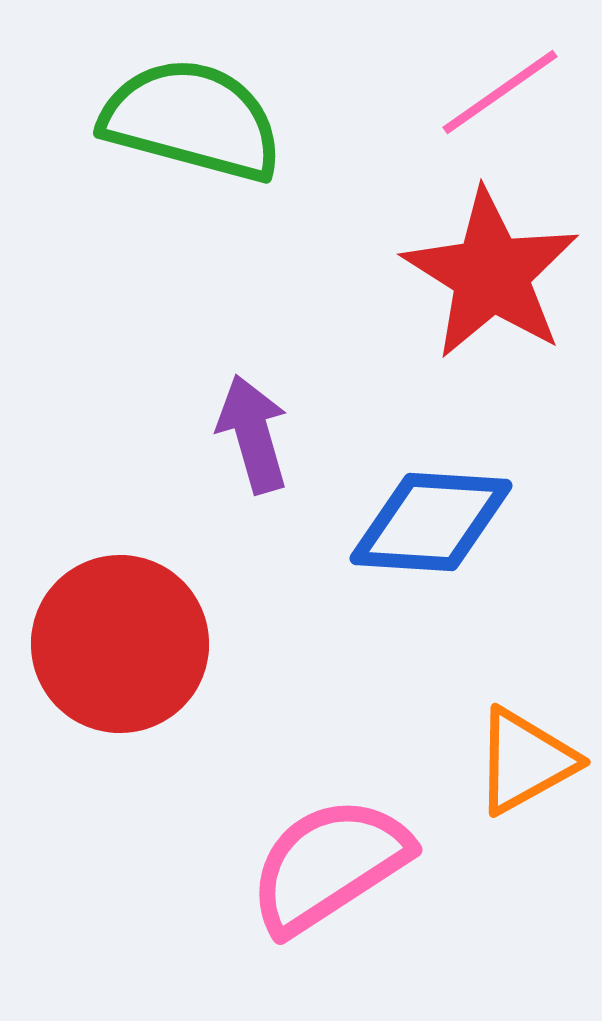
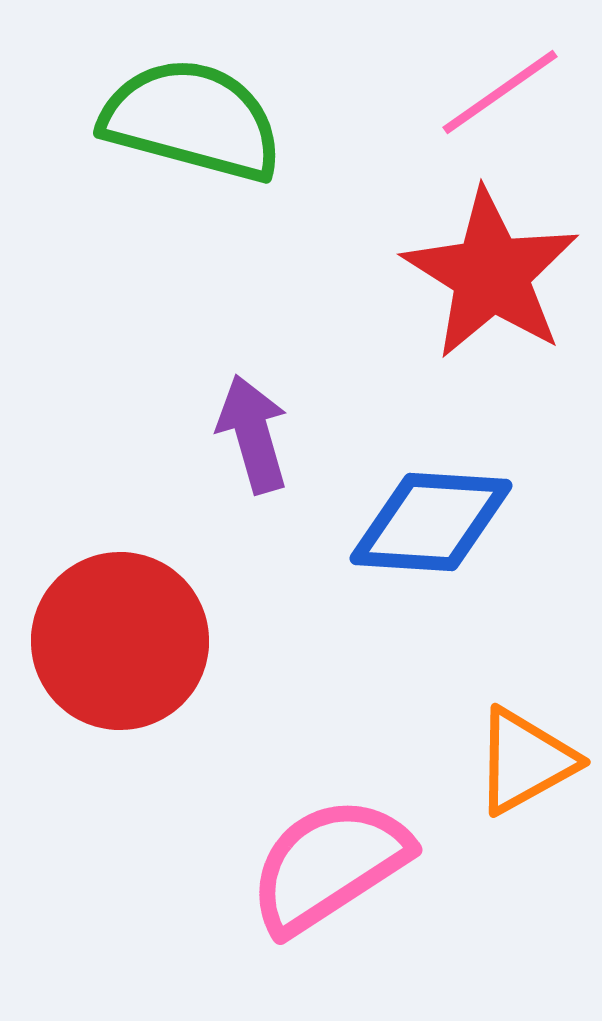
red circle: moved 3 px up
